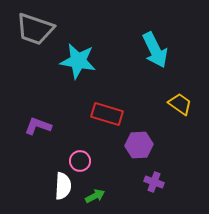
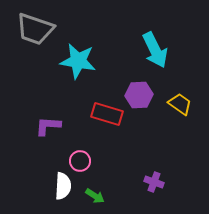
purple L-shape: moved 10 px right; rotated 16 degrees counterclockwise
purple hexagon: moved 50 px up
green arrow: rotated 60 degrees clockwise
